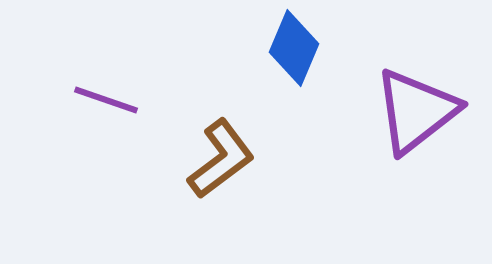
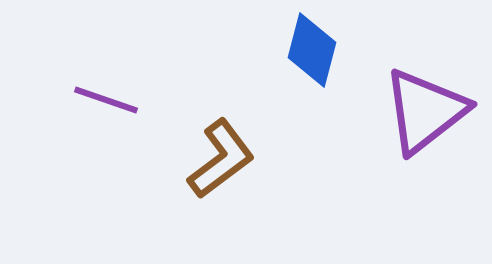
blue diamond: moved 18 px right, 2 px down; rotated 8 degrees counterclockwise
purple triangle: moved 9 px right
